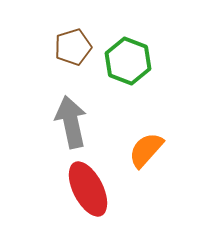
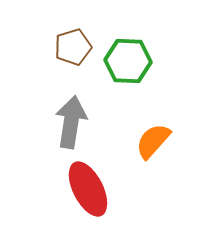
green hexagon: rotated 18 degrees counterclockwise
gray arrow: rotated 21 degrees clockwise
orange semicircle: moved 7 px right, 9 px up
